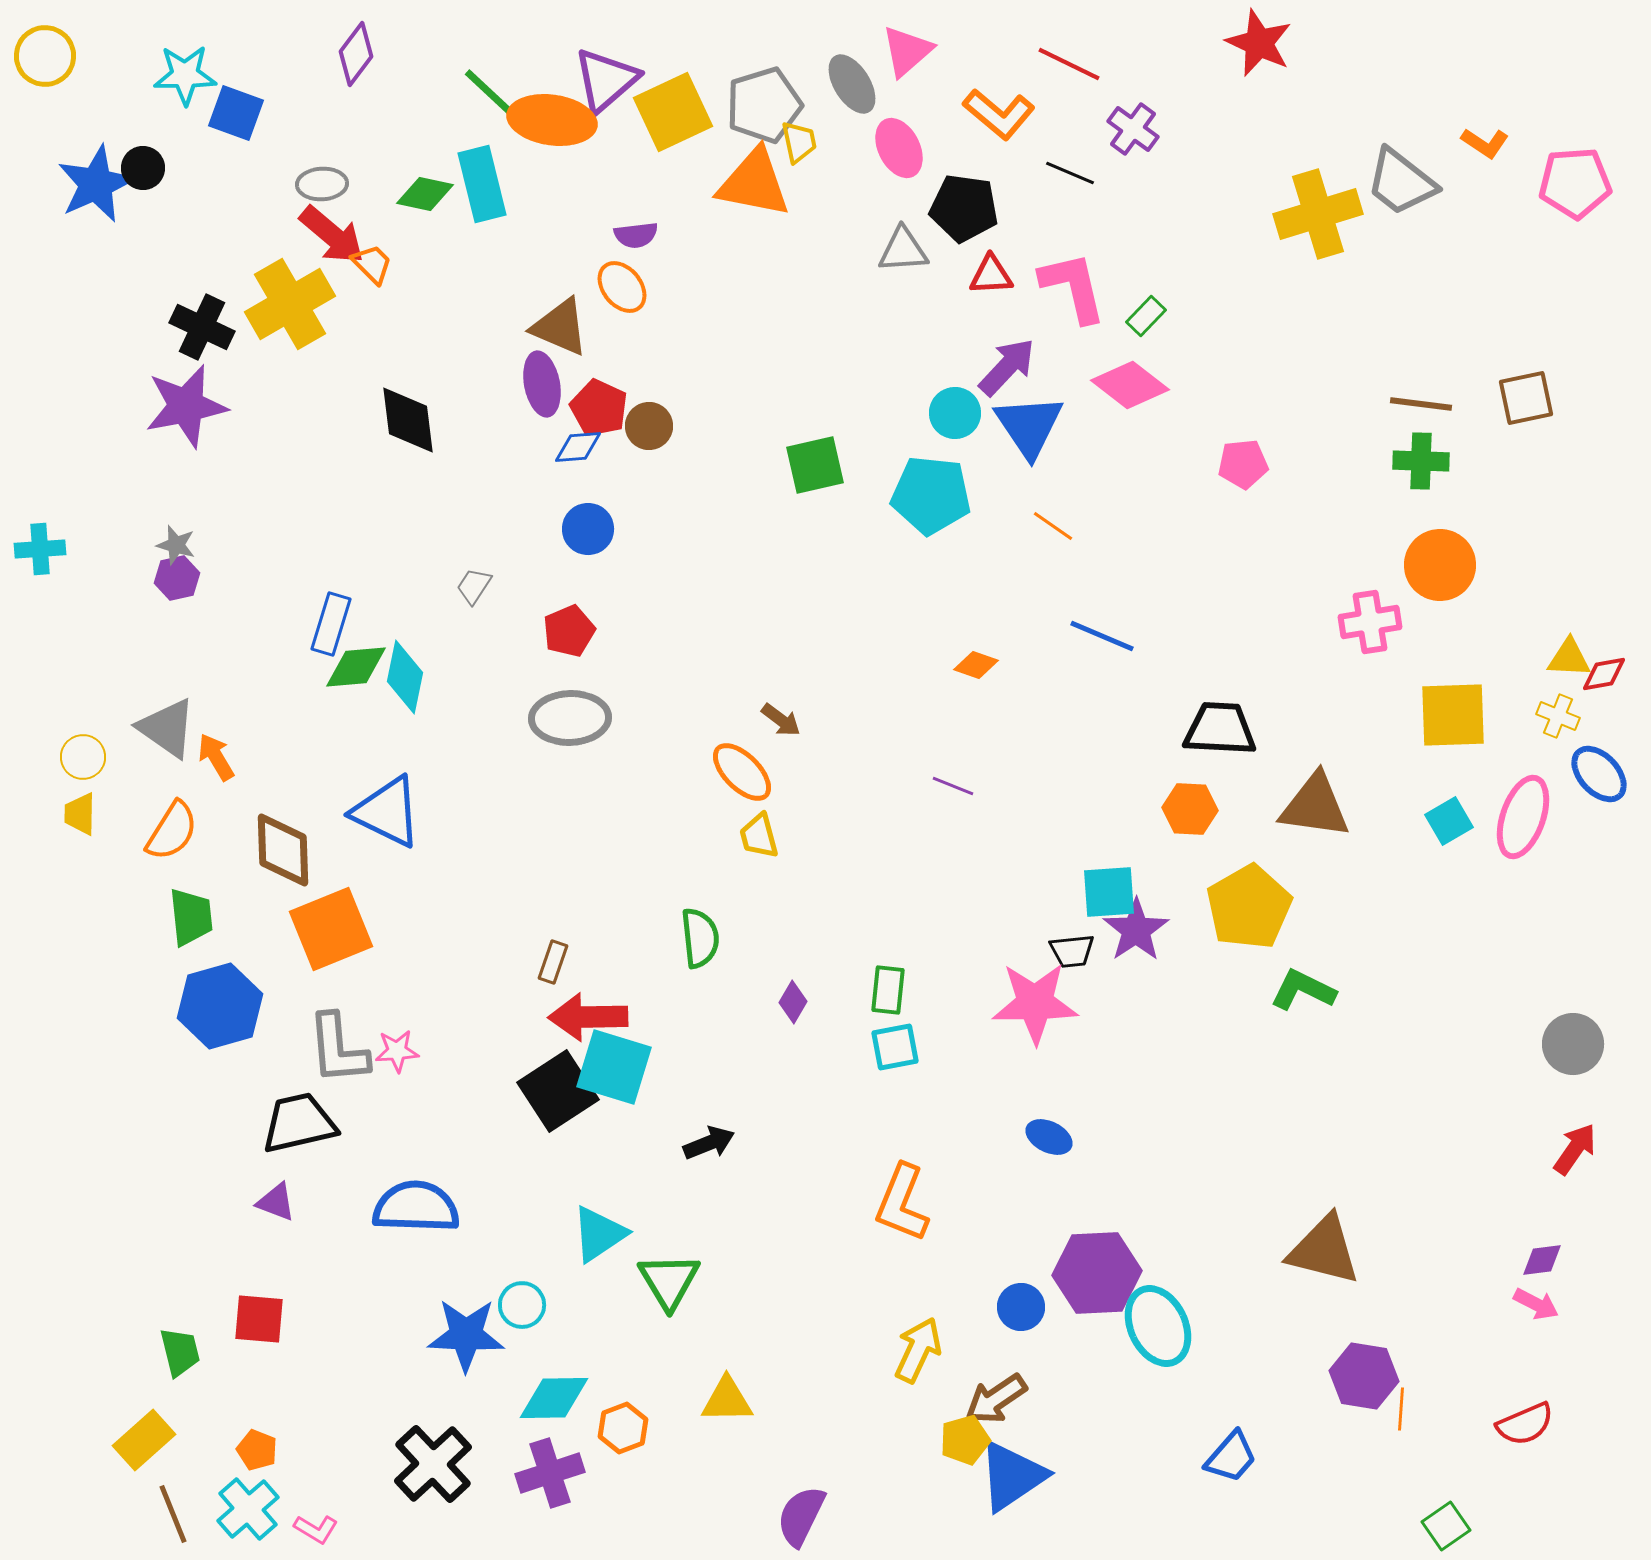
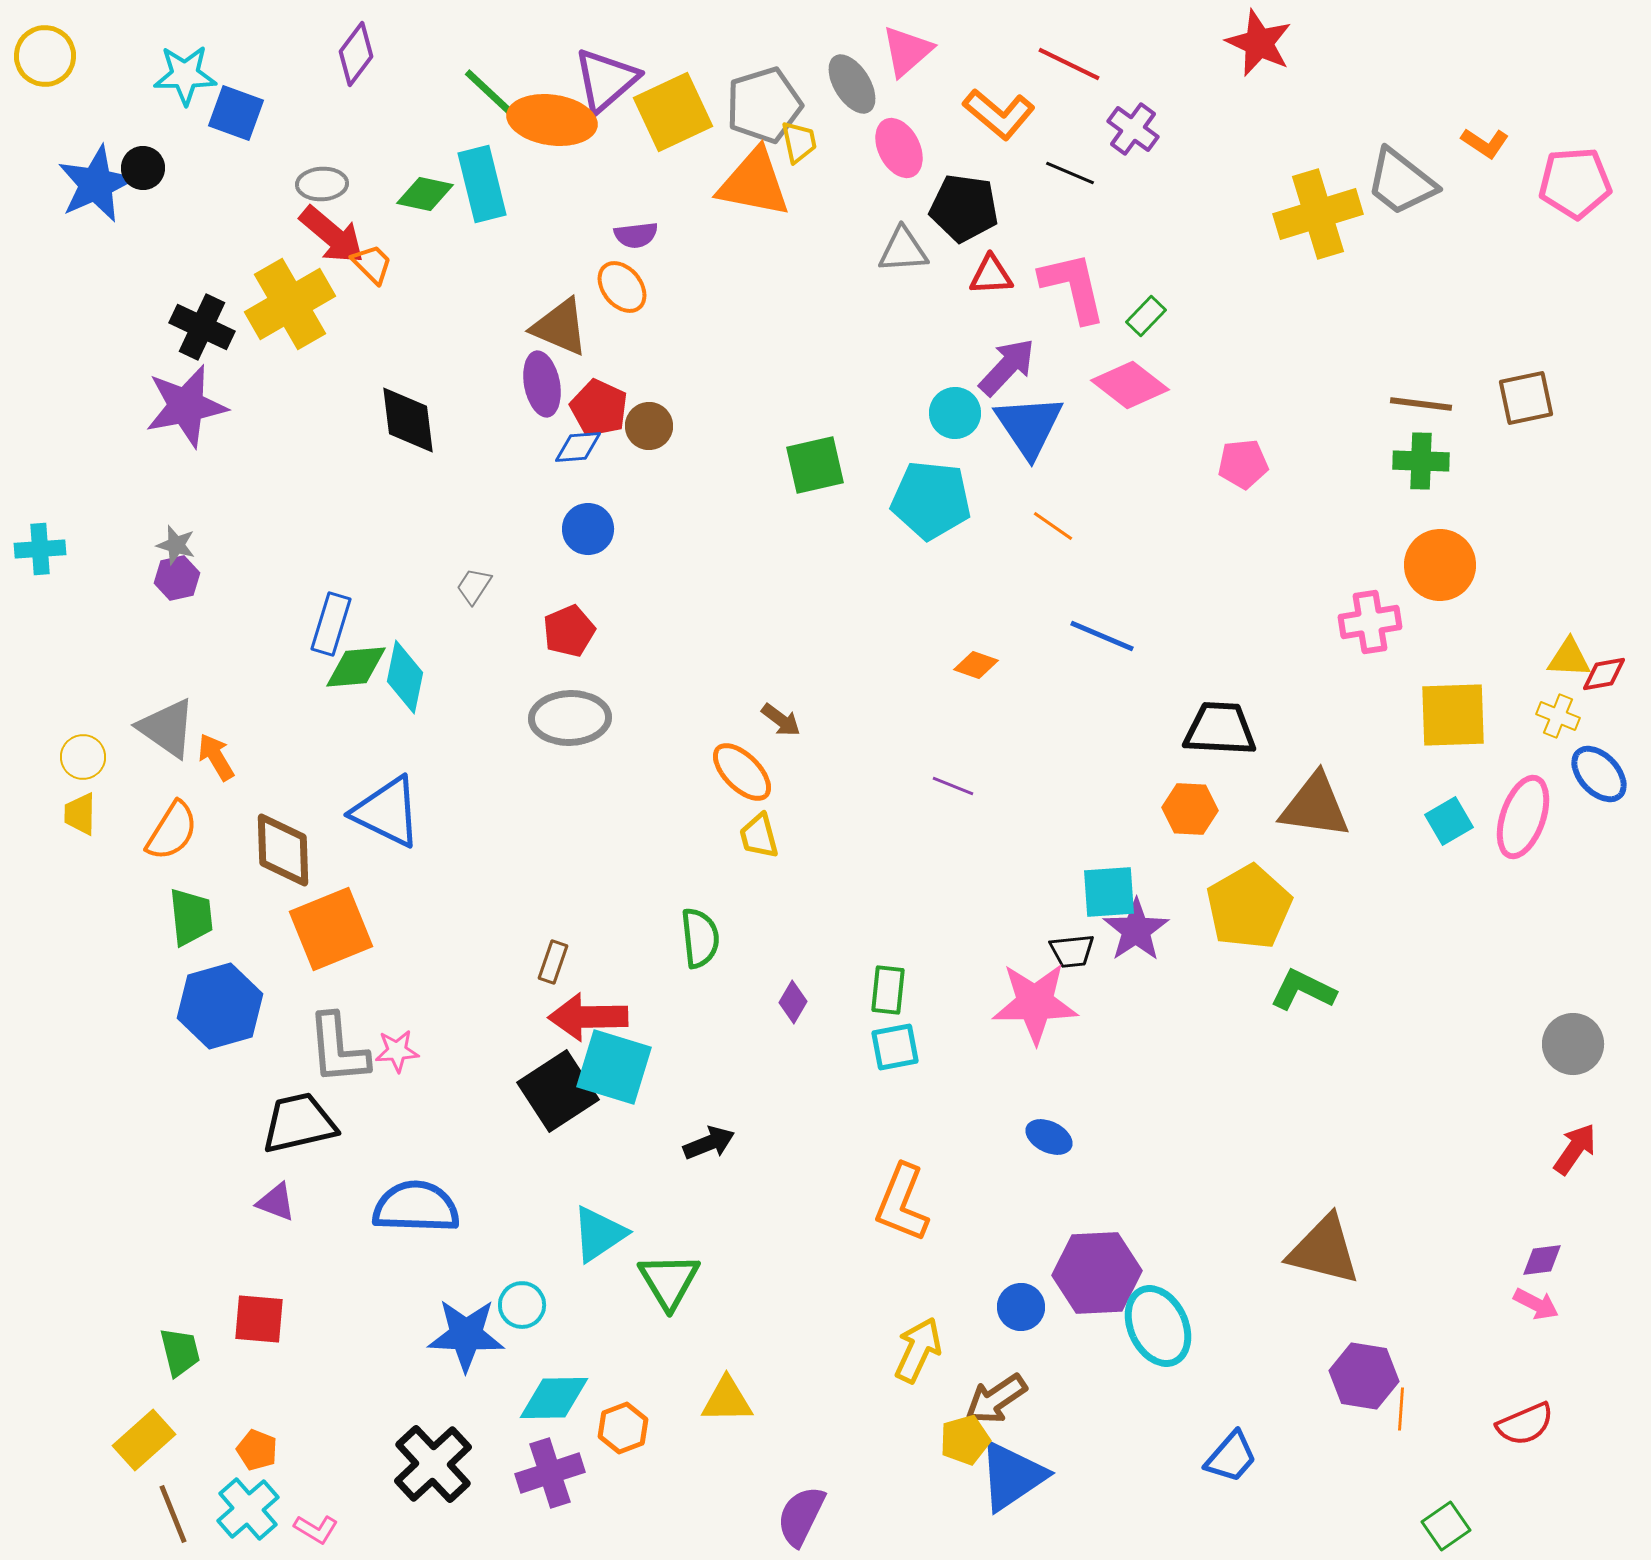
cyan pentagon at (931, 495): moved 5 px down
